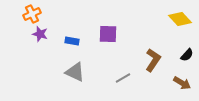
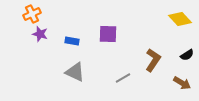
black semicircle: rotated 16 degrees clockwise
